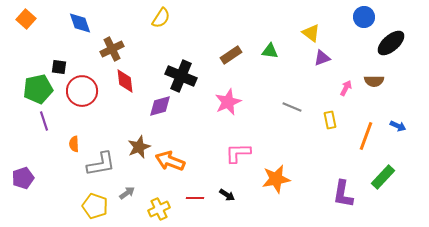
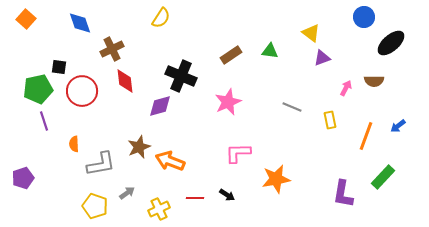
blue arrow: rotated 119 degrees clockwise
